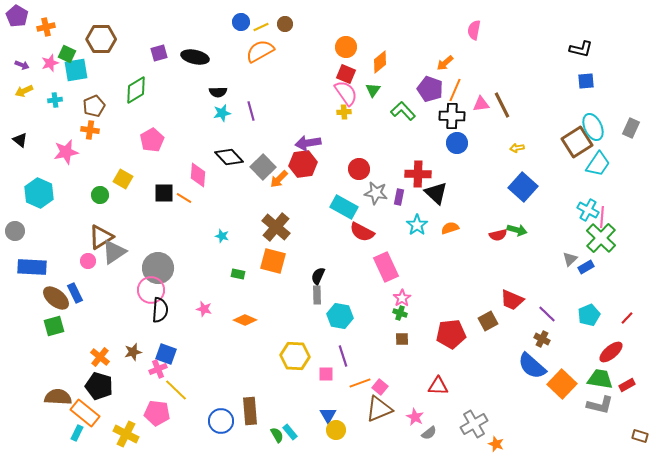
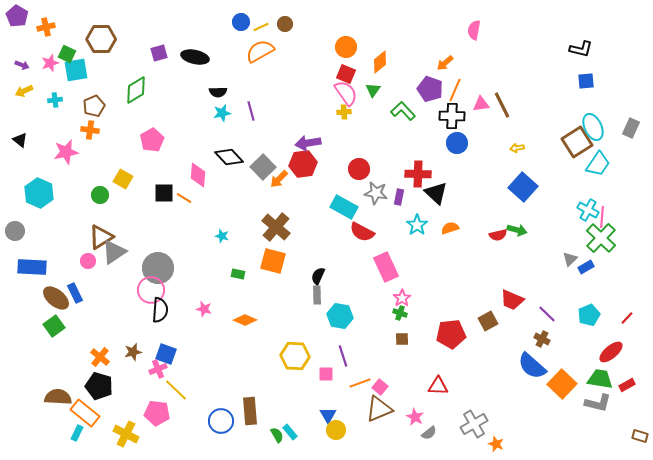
green square at (54, 326): rotated 20 degrees counterclockwise
gray L-shape at (600, 405): moved 2 px left, 2 px up
